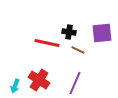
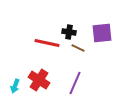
brown line: moved 2 px up
